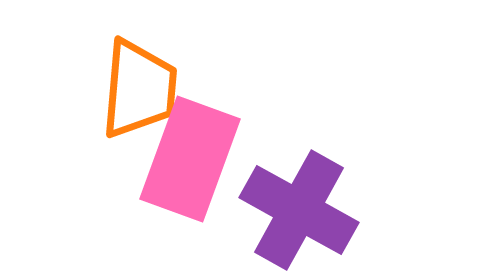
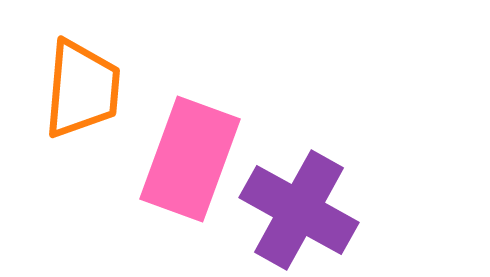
orange trapezoid: moved 57 px left
